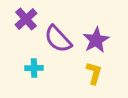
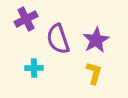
purple cross: rotated 15 degrees clockwise
purple semicircle: rotated 24 degrees clockwise
